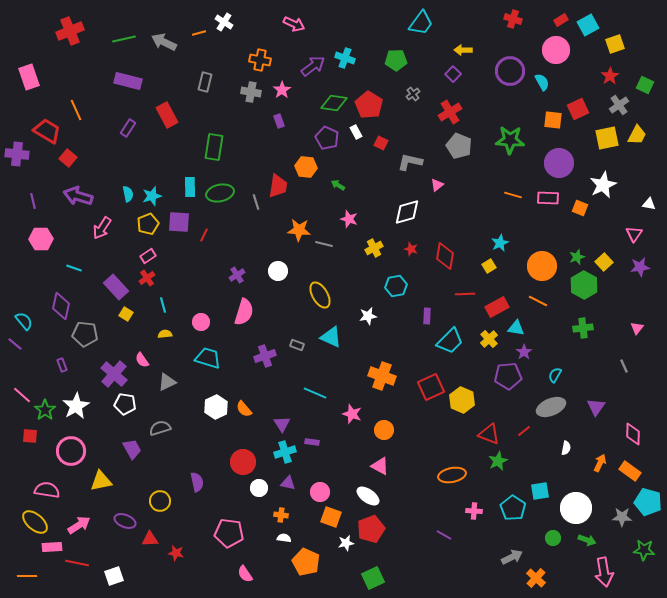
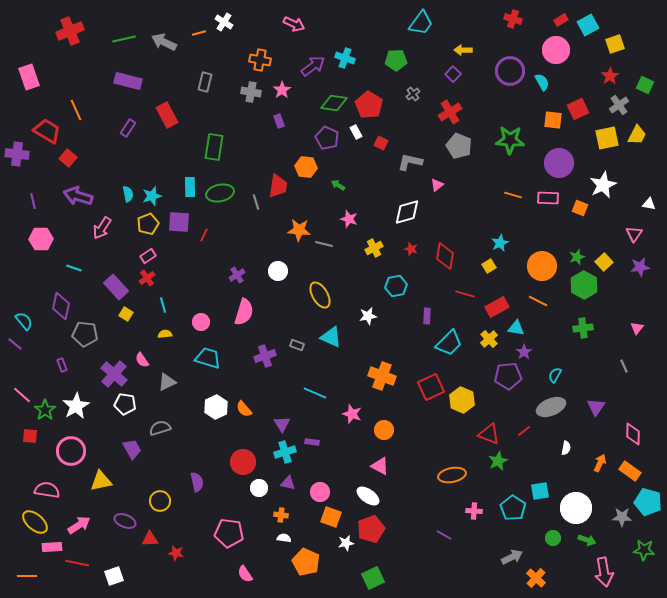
red line at (465, 294): rotated 18 degrees clockwise
cyan trapezoid at (450, 341): moved 1 px left, 2 px down
